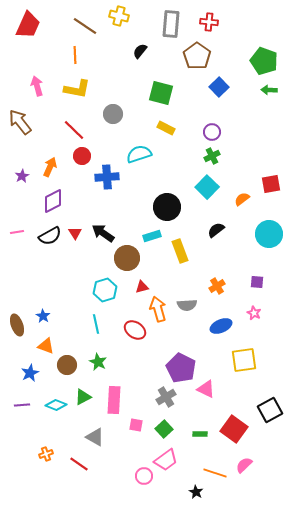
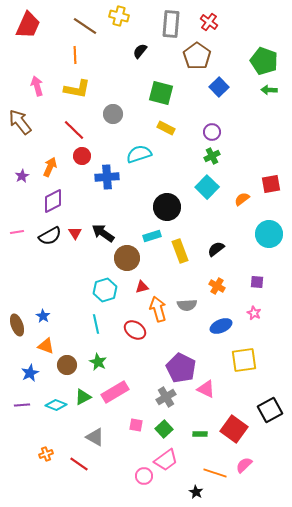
red cross at (209, 22): rotated 30 degrees clockwise
black semicircle at (216, 230): moved 19 px down
orange cross at (217, 286): rotated 28 degrees counterclockwise
pink rectangle at (114, 400): moved 1 px right, 8 px up; rotated 56 degrees clockwise
